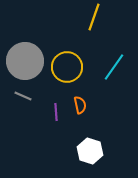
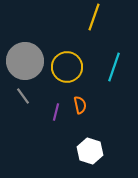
cyan line: rotated 16 degrees counterclockwise
gray line: rotated 30 degrees clockwise
purple line: rotated 18 degrees clockwise
